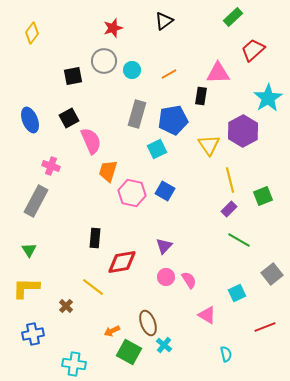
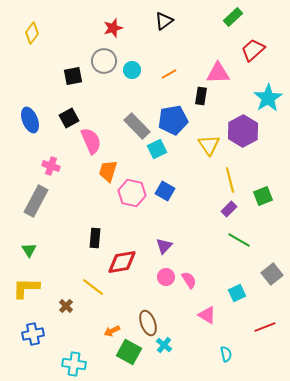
gray rectangle at (137, 114): moved 12 px down; rotated 60 degrees counterclockwise
